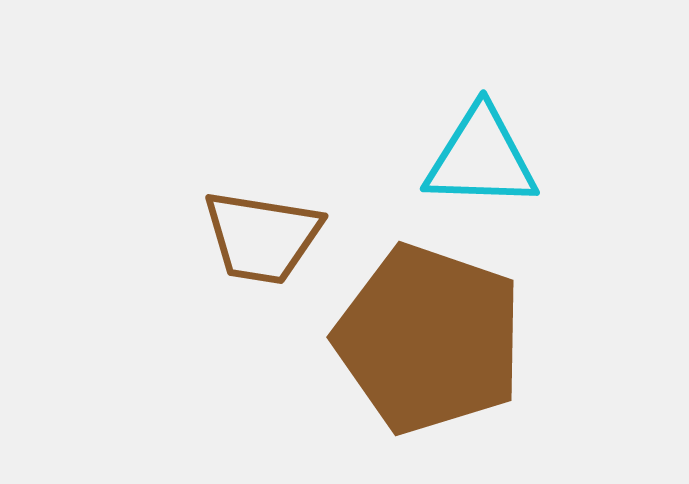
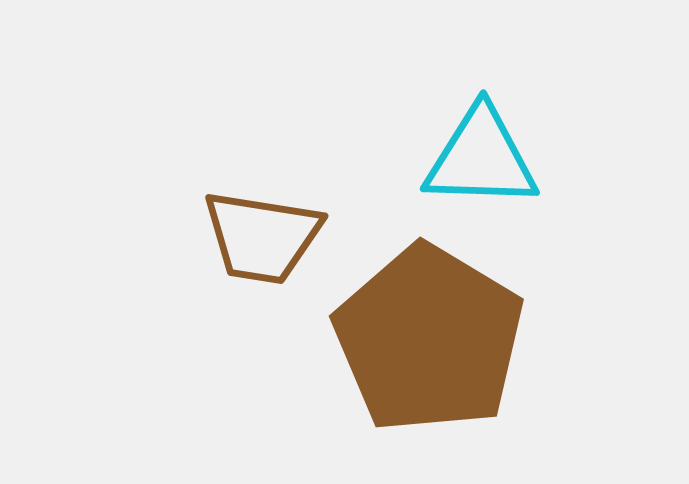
brown pentagon: rotated 12 degrees clockwise
